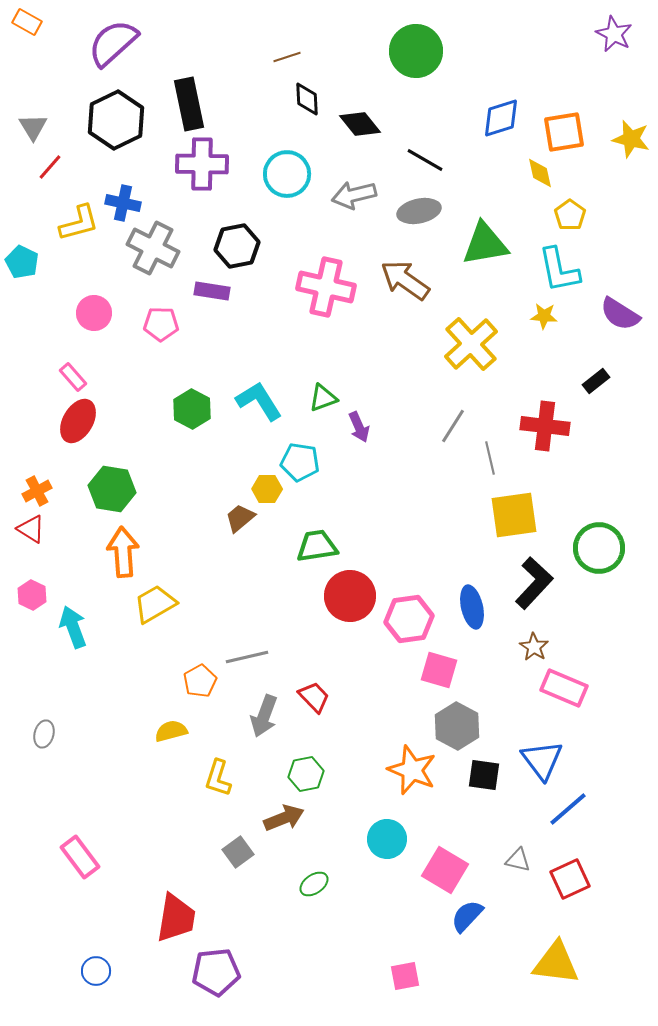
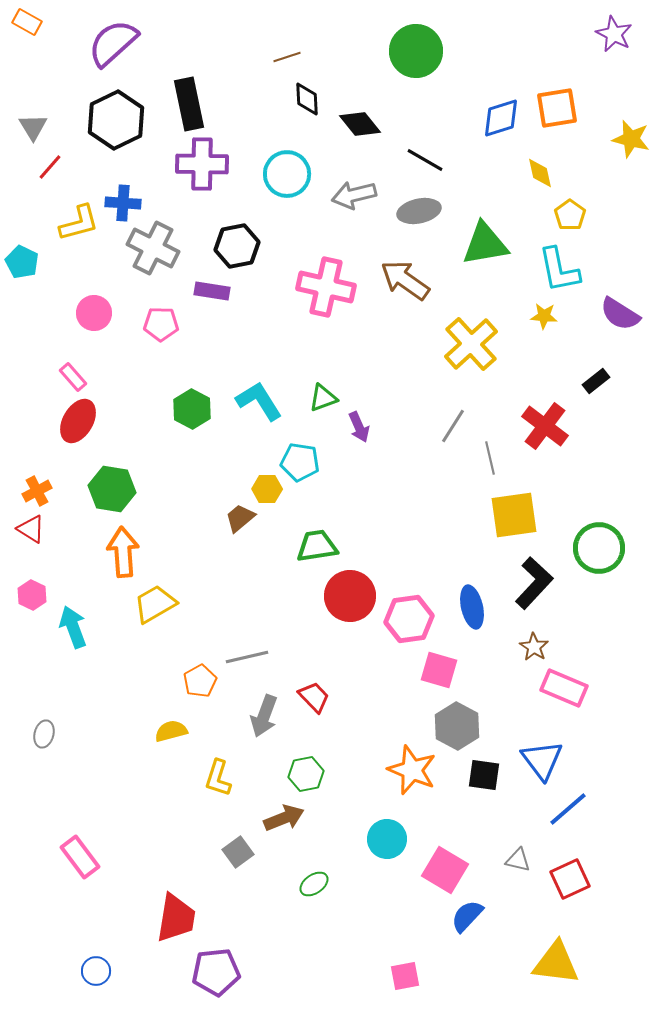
orange square at (564, 132): moved 7 px left, 24 px up
blue cross at (123, 203): rotated 8 degrees counterclockwise
red cross at (545, 426): rotated 30 degrees clockwise
